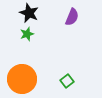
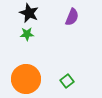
green star: rotated 16 degrees clockwise
orange circle: moved 4 px right
